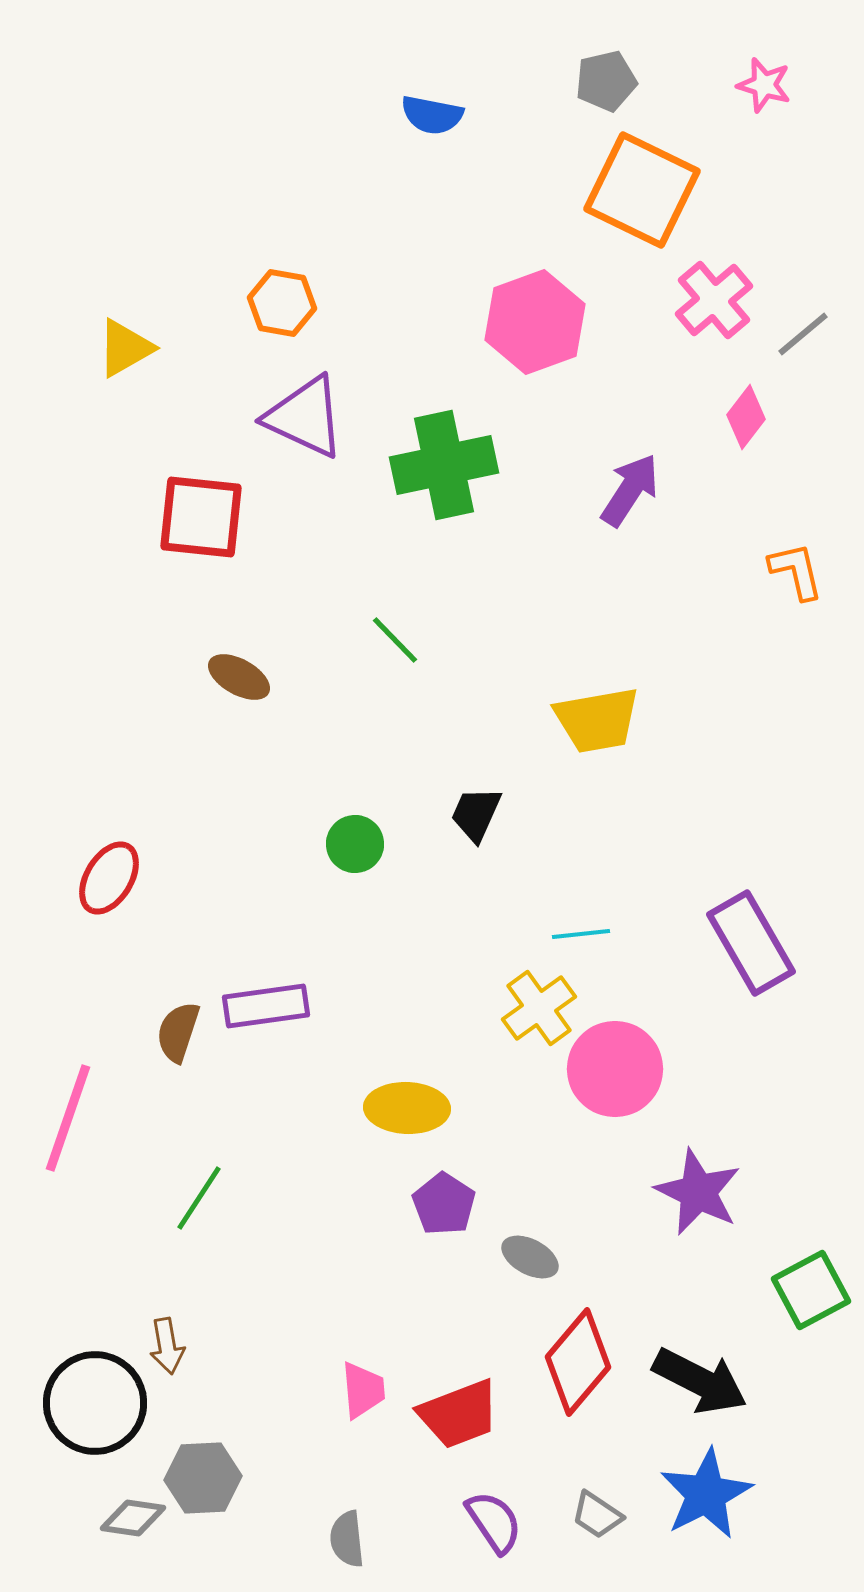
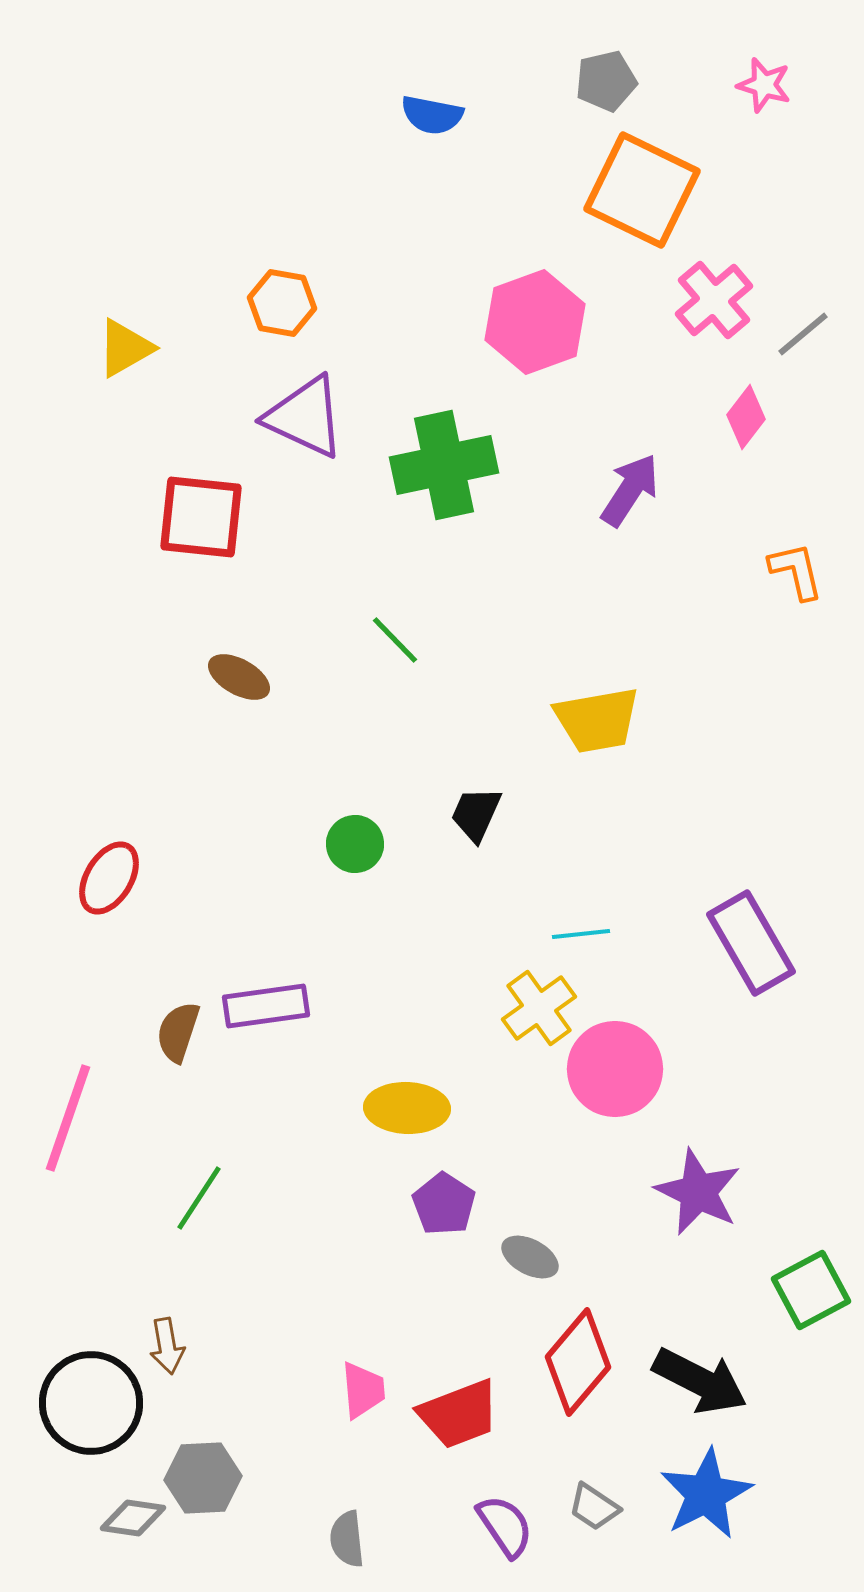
black circle at (95, 1403): moved 4 px left
gray trapezoid at (597, 1515): moved 3 px left, 8 px up
purple semicircle at (494, 1522): moved 11 px right, 4 px down
